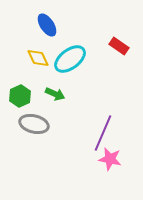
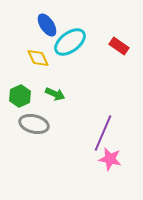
cyan ellipse: moved 17 px up
